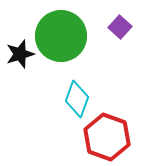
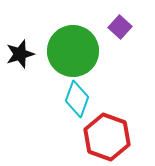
green circle: moved 12 px right, 15 px down
